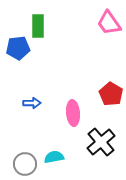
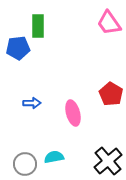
pink ellipse: rotated 10 degrees counterclockwise
black cross: moved 7 px right, 19 px down
